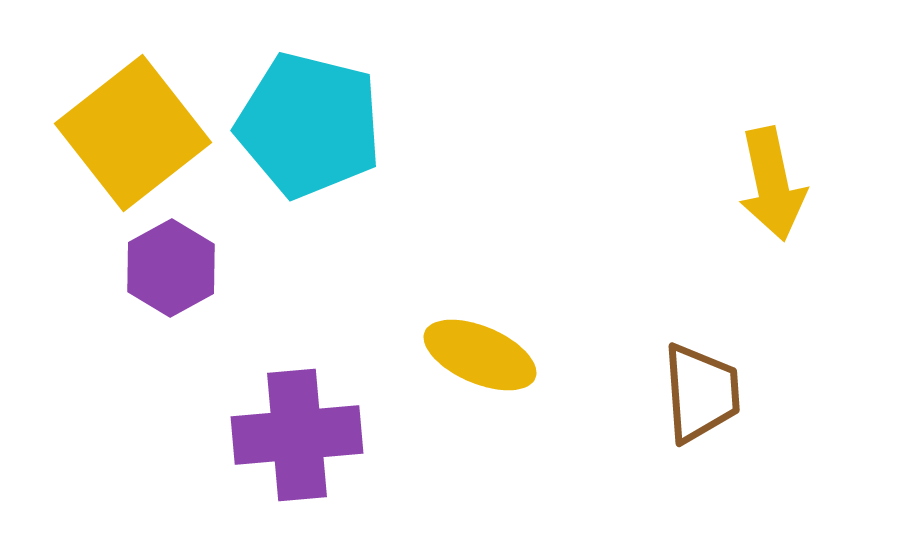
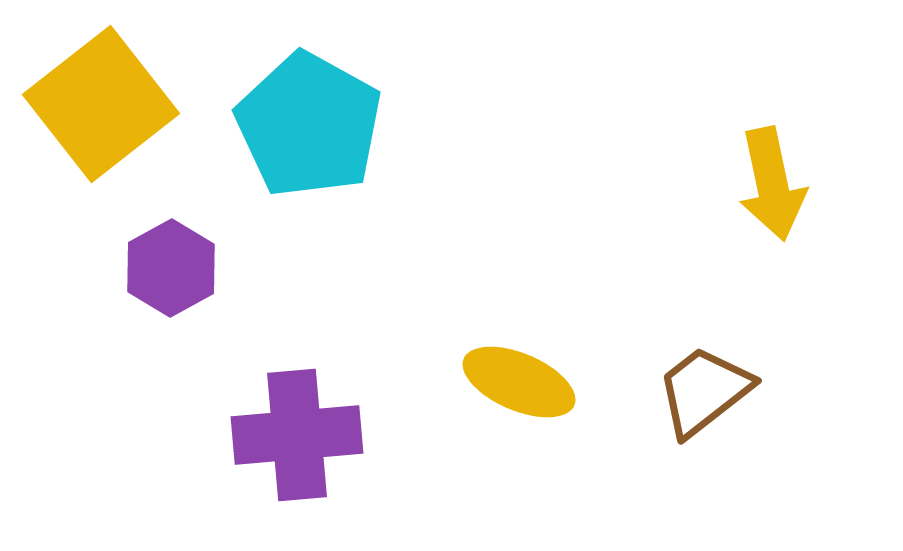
cyan pentagon: rotated 15 degrees clockwise
yellow square: moved 32 px left, 29 px up
yellow ellipse: moved 39 px right, 27 px down
brown trapezoid: moved 3 px right, 2 px up; rotated 124 degrees counterclockwise
